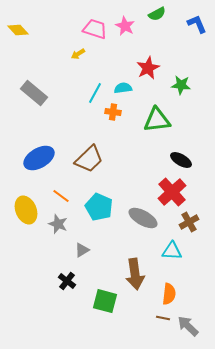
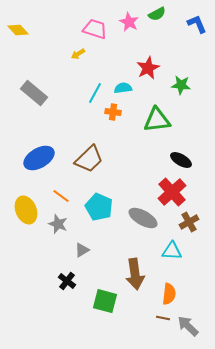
pink star: moved 4 px right, 4 px up
